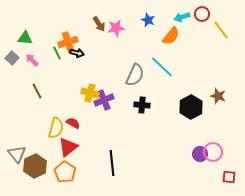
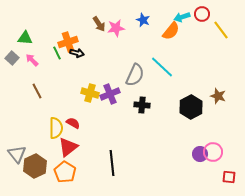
blue star: moved 5 px left
orange semicircle: moved 5 px up
purple cross: moved 6 px right, 6 px up
yellow semicircle: rotated 15 degrees counterclockwise
